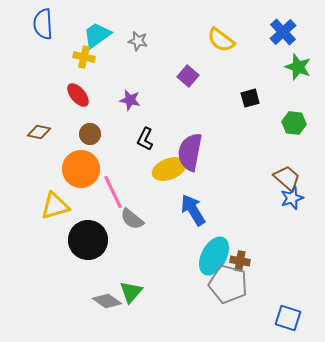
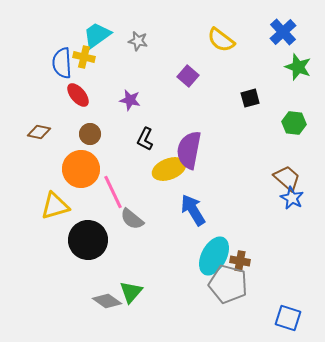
blue semicircle: moved 19 px right, 39 px down
purple semicircle: moved 1 px left, 2 px up
blue star: rotated 25 degrees counterclockwise
